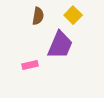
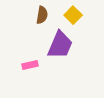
brown semicircle: moved 4 px right, 1 px up
